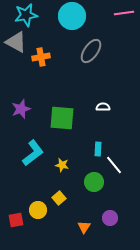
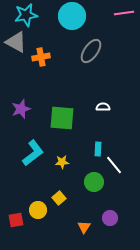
yellow star: moved 3 px up; rotated 16 degrees counterclockwise
